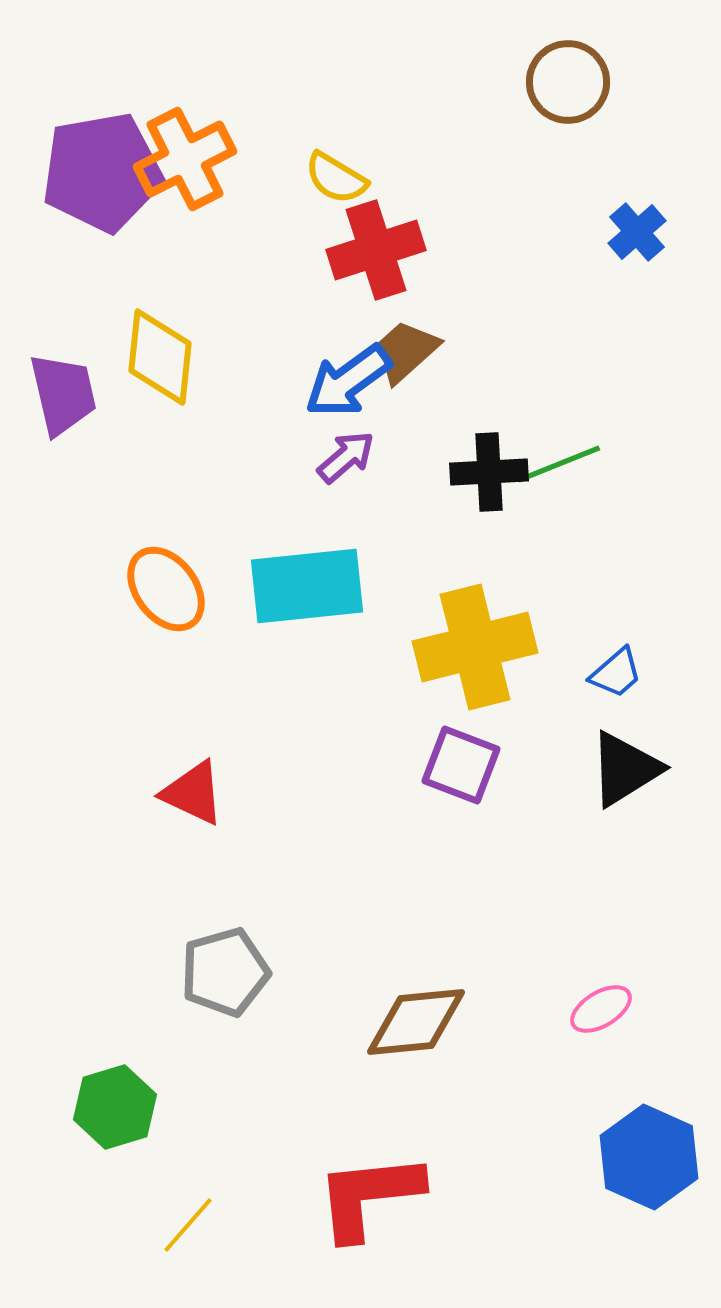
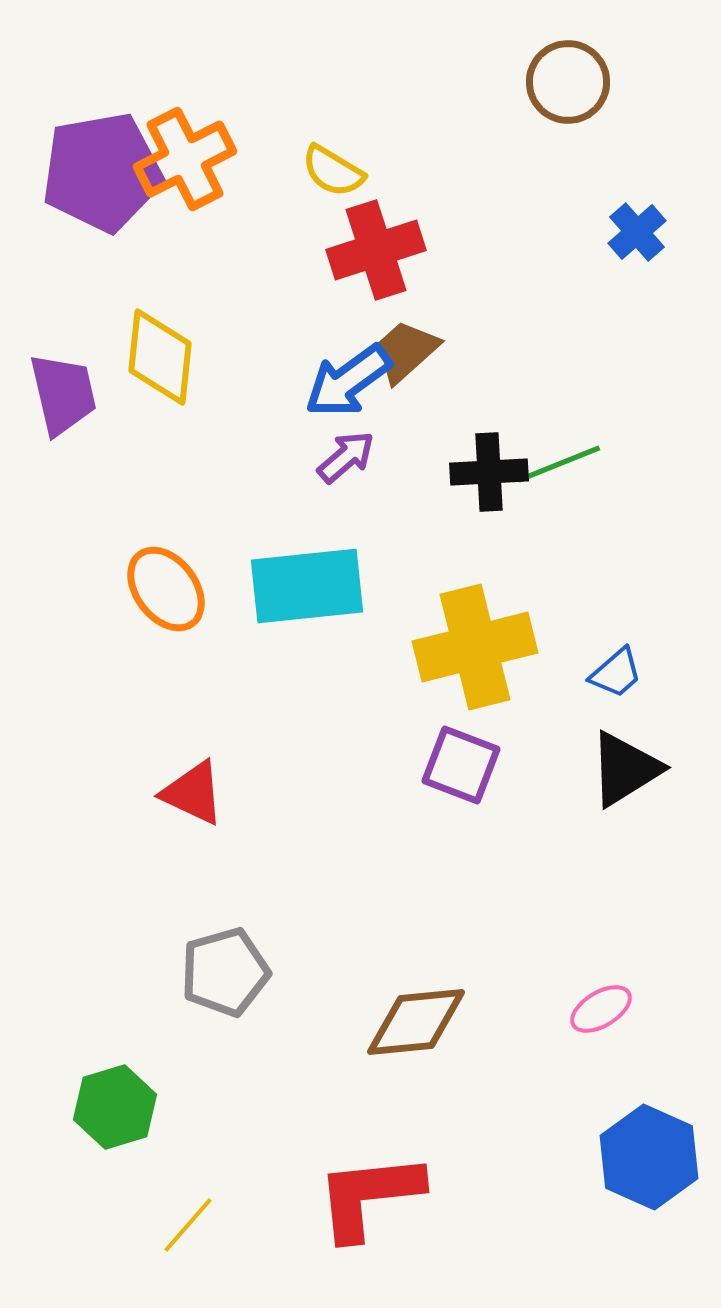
yellow semicircle: moved 3 px left, 7 px up
